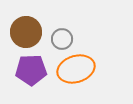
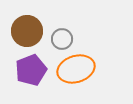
brown circle: moved 1 px right, 1 px up
purple pentagon: rotated 20 degrees counterclockwise
